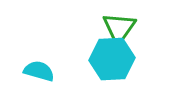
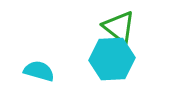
green triangle: moved 1 px up; rotated 27 degrees counterclockwise
